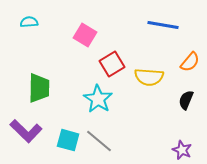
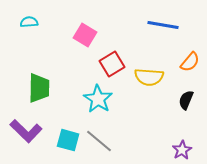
purple star: rotated 18 degrees clockwise
